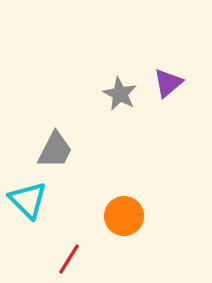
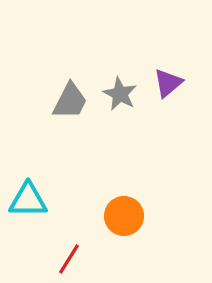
gray trapezoid: moved 15 px right, 49 px up
cyan triangle: rotated 45 degrees counterclockwise
